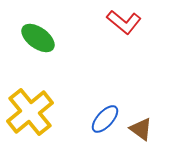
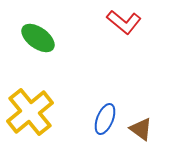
blue ellipse: rotated 20 degrees counterclockwise
